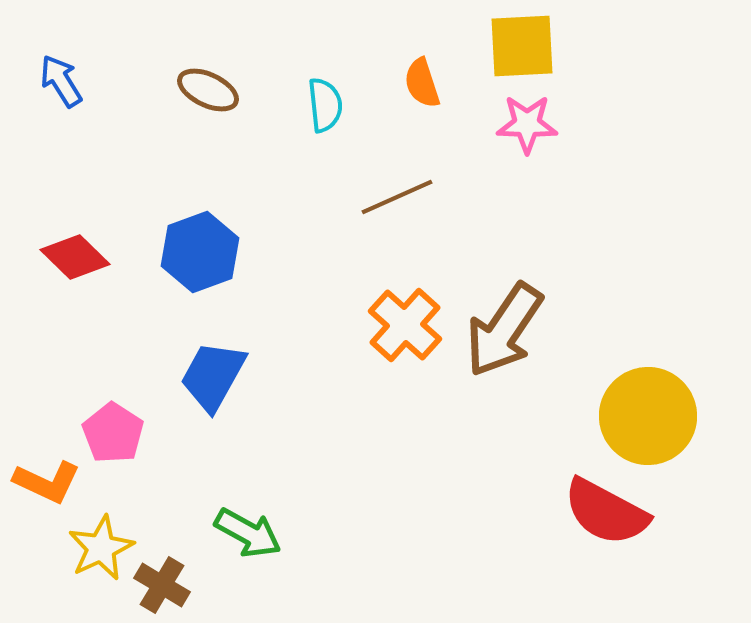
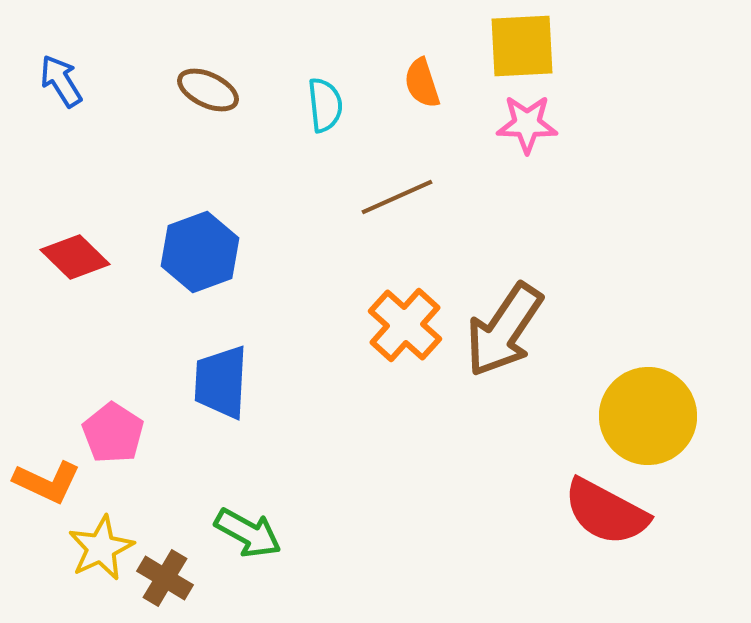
blue trapezoid: moved 8 px right, 6 px down; rotated 26 degrees counterclockwise
brown cross: moved 3 px right, 7 px up
